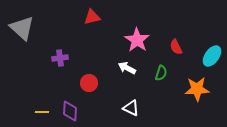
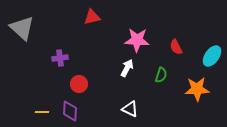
pink star: rotated 30 degrees counterclockwise
white arrow: rotated 90 degrees clockwise
green semicircle: moved 2 px down
red circle: moved 10 px left, 1 px down
white triangle: moved 1 px left, 1 px down
